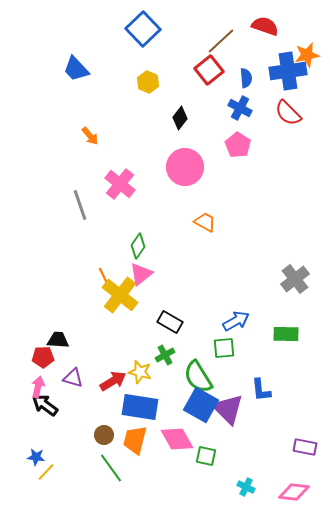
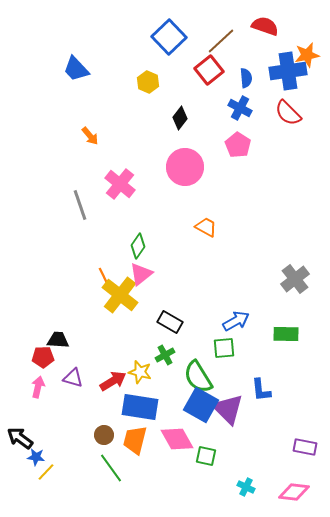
blue square at (143, 29): moved 26 px right, 8 px down
orange trapezoid at (205, 222): moved 1 px right, 5 px down
black arrow at (45, 405): moved 25 px left, 33 px down
